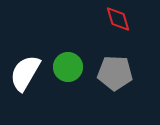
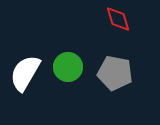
gray pentagon: rotated 8 degrees clockwise
